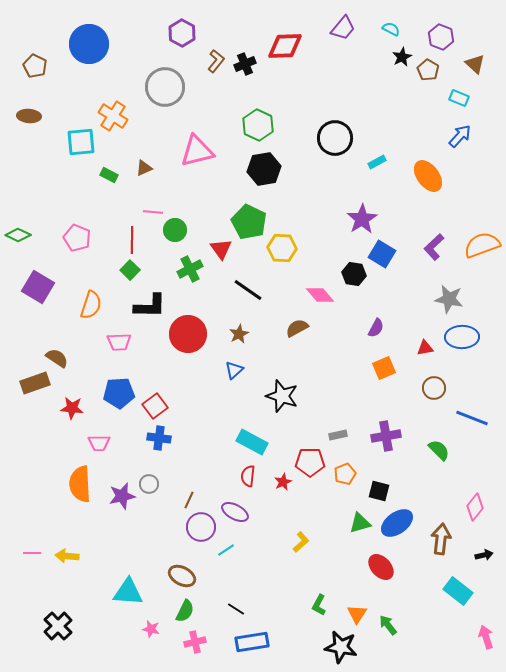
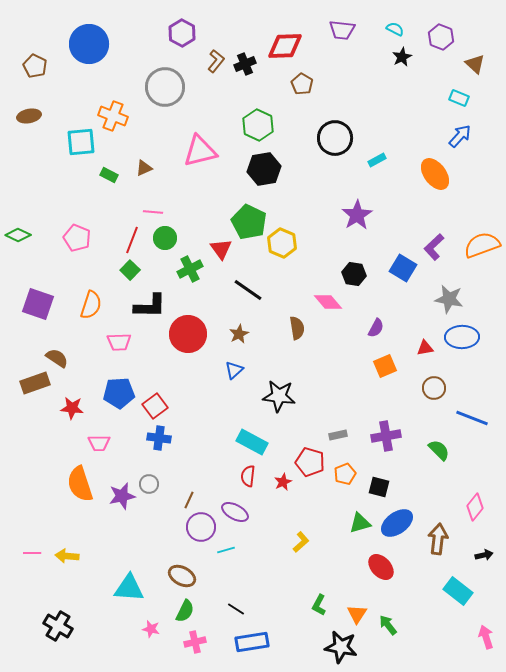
purple trapezoid at (343, 28): moved 1 px left, 2 px down; rotated 56 degrees clockwise
cyan semicircle at (391, 29): moved 4 px right
brown pentagon at (428, 70): moved 126 px left, 14 px down
brown ellipse at (29, 116): rotated 15 degrees counterclockwise
orange cross at (113, 116): rotated 12 degrees counterclockwise
pink triangle at (197, 151): moved 3 px right
cyan rectangle at (377, 162): moved 2 px up
orange ellipse at (428, 176): moved 7 px right, 2 px up
purple star at (362, 219): moved 5 px left, 4 px up
green circle at (175, 230): moved 10 px left, 8 px down
red line at (132, 240): rotated 20 degrees clockwise
yellow hexagon at (282, 248): moved 5 px up; rotated 20 degrees clockwise
blue square at (382, 254): moved 21 px right, 14 px down
purple square at (38, 287): moved 17 px down; rotated 12 degrees counterclockwise
pink diamond at (320, 295): moved 8 px right, 7 px down
brown semicircle at (297, 328): rotated 110 degrees clockwise
orange square at (384, 368): moved 1 px right, 2 px up
black star at (282, 396): moved 3 px left; rotated 12 degrees counterclockwise
red pentagon at (310, 462): rotated 16 degrees clockwise
orange semicircle at (80, 484): rotated 15 degrees counterclockwise
black square at (379, 491): moved 4 px up
brown arrow at (441, 539): moved 3 px left
cyan line at (226, 550): rotated 18 degrees clockwise
cyan triangle at (128, 592): moved 1 px right, 4 px up
black cross at (58, 626): rotated 16 degrees counterclockwise
